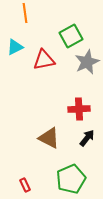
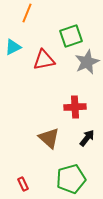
orange line: moved 2 px right; rotated 30 degrees clockwise
green square: rotated 10 degrees clockwise
cyan triangle: moved 2 px left
red cross: moved 4 px left, 2 px up
brown triangle: rotated 15 degrees clockwise
green pentagon: rotated 8 degrees clockwise
red rectangle: moved 2 px left, 1 px up
